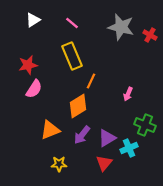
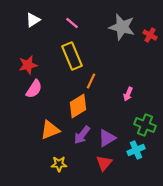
gray star: moved 1 px right
cyan cross: moved 7 px right, 2 px down
